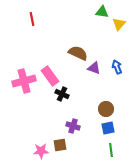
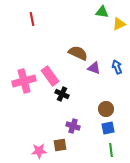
yellow triangle: rotated 24 degrees clockwise
pink star: moved 2 px left
